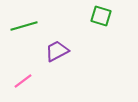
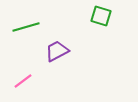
green line: moved 2 px right, 1 px down
